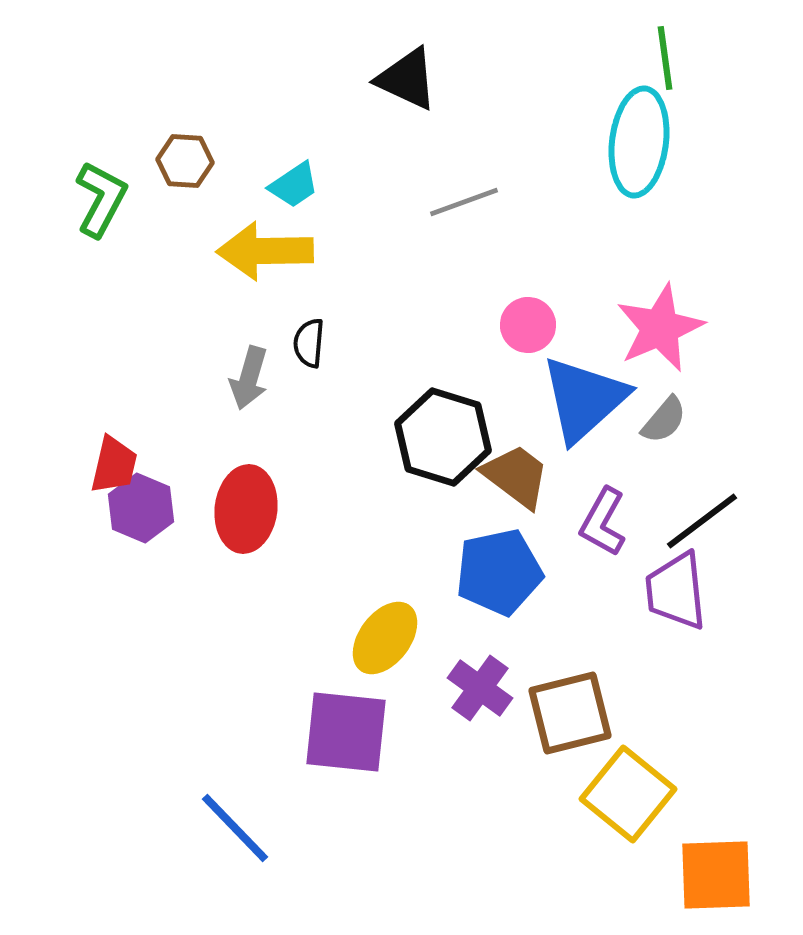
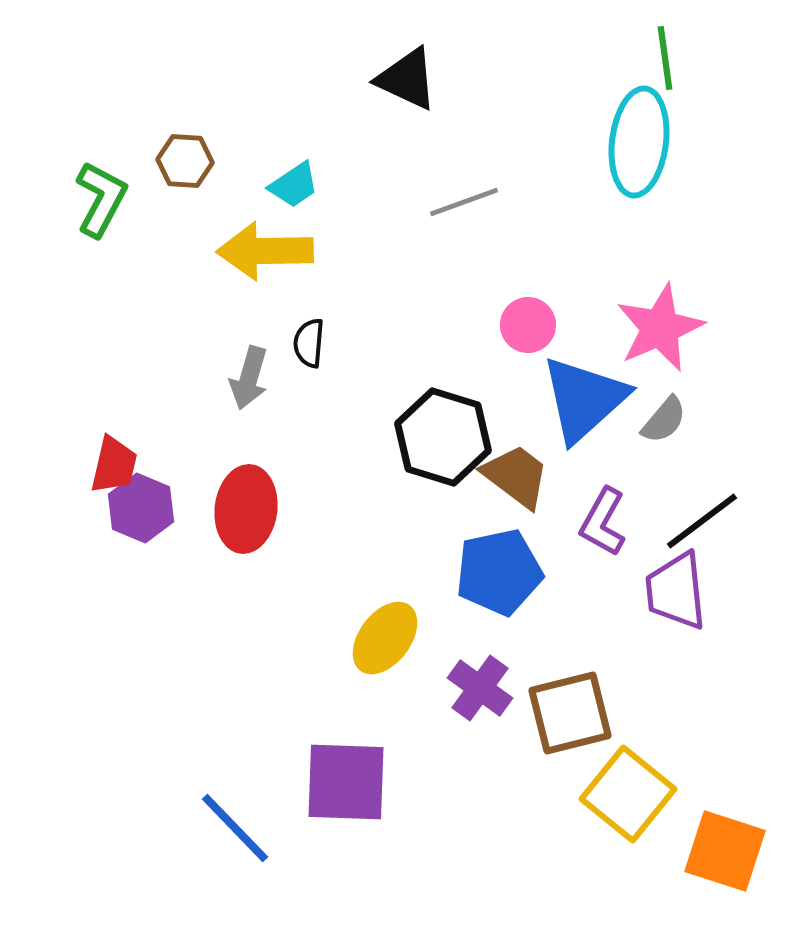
purple square: moved 50 px down; rotated 4 degrees counterclockwise
orange square: moved 9 px right, 24 px up; rotated 20 degrees clockwise
